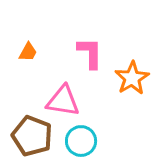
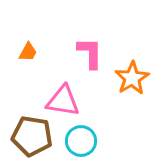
brown pentagon: rotated 12 degrees counterclockwise
